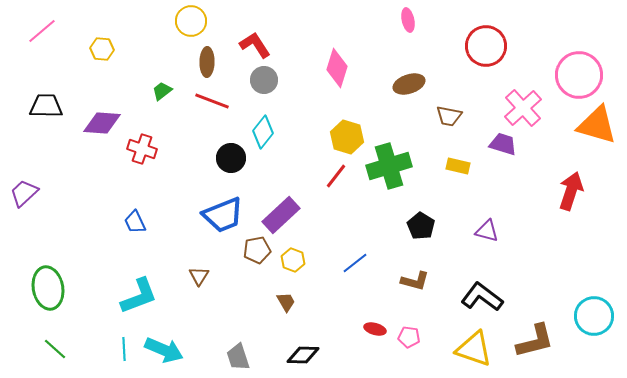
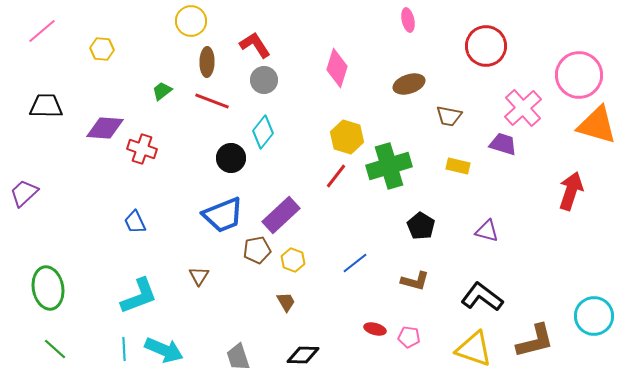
purple diamond at (102, 123): moved 3 px right, 5 px down
